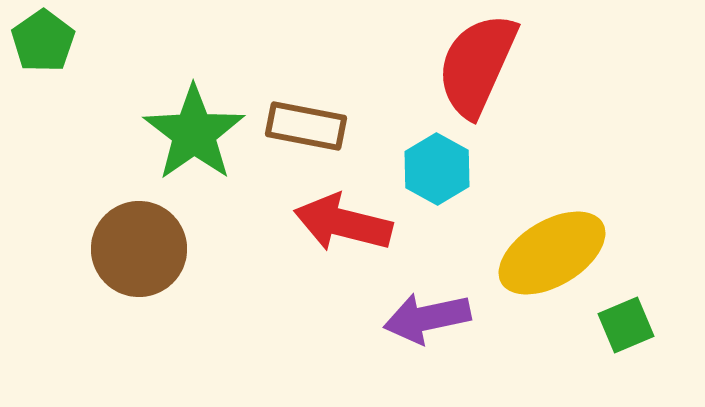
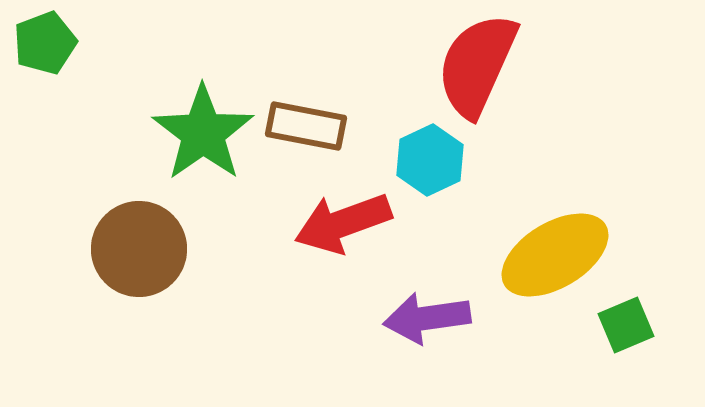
green pentagon: moved 2 px right, 2 px down; rotated 14 degrees clockwise
green star: moved 9 px right
cyan hexagon: moved 7 px left, 9 px up; rotated 6 degrees clockwise
red arrow: rotated 34 degrees counterclockwise
yellow ellipse: moved 3 px right, 2 px down
purple arrow: rotated 4 degrees clockwise
